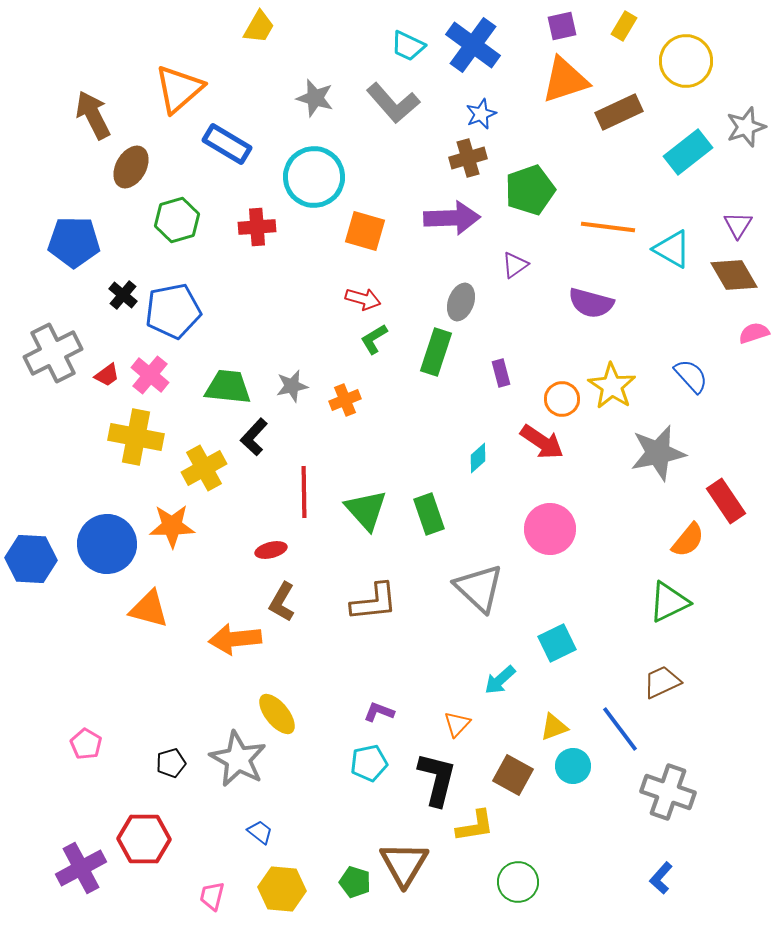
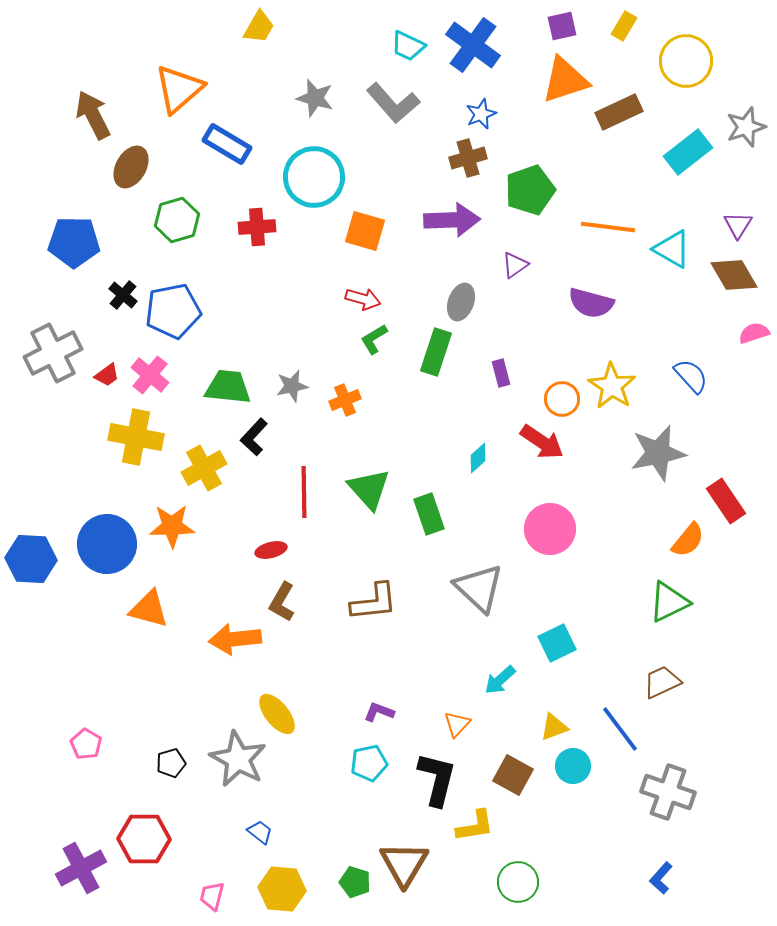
purple arrow at (452, 218): moved 2 px down
green triangle at (366, 510): moved 3 px right, 21 px up
